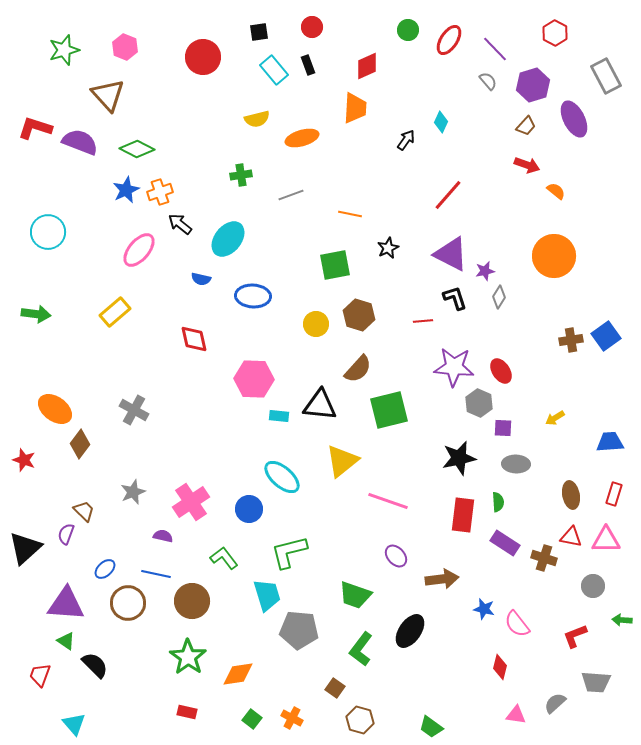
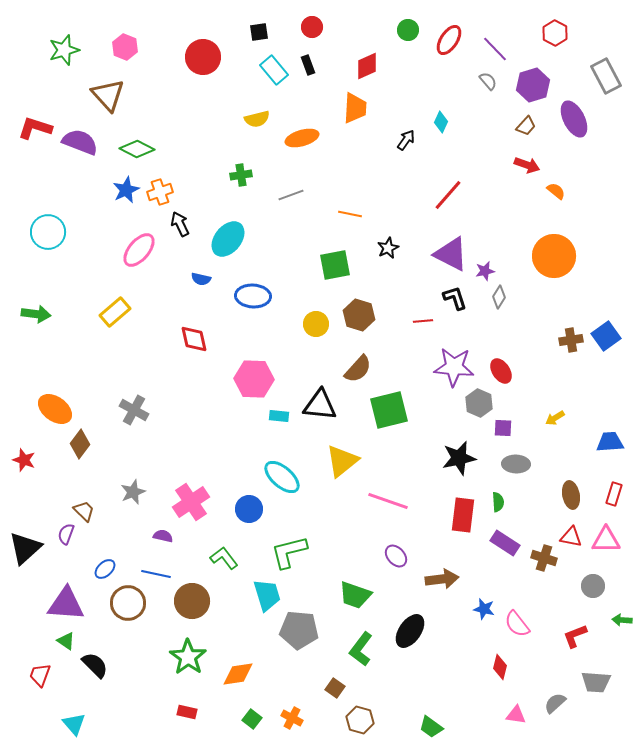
black arrow at (180, 224): rotated 25 degrees clockwise
